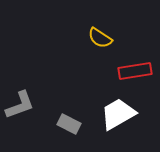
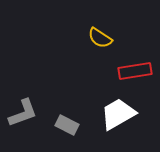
gray L-shape: moved 3 px right, 8 px down
gray rectangle: moved 2 px left, 1 px down
